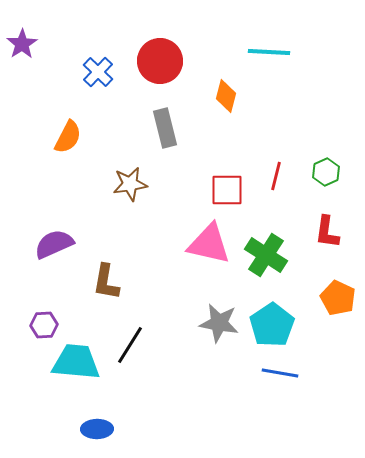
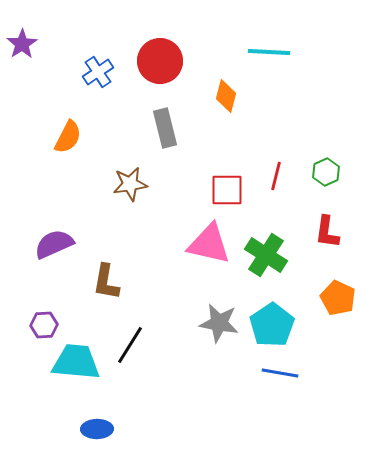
blue cross: rotated 12 degrees clockwise
